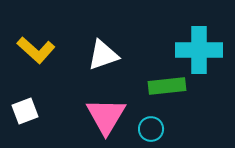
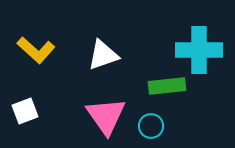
pink triangle: rotated 6 degrees counterclockwise
cyan circle: moved 3 px up
